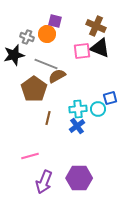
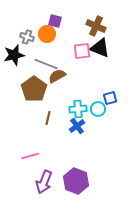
purple hexagon: moved 3 px left, 3 px down; rotated 20 degrees clockwise
